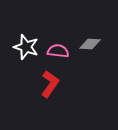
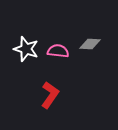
white star: moved 2 px down
red L-shape: moved 11 px down
